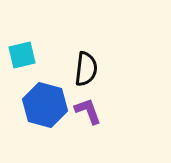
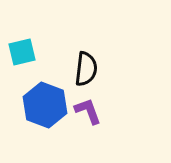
cyan square: moved 3 px up
blue hexagon: rotated 6 degrees clockwise
